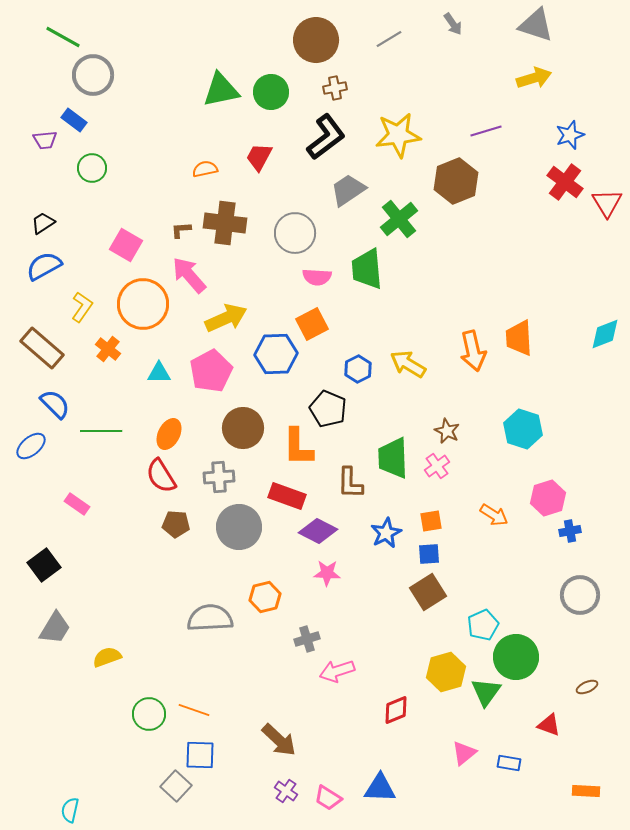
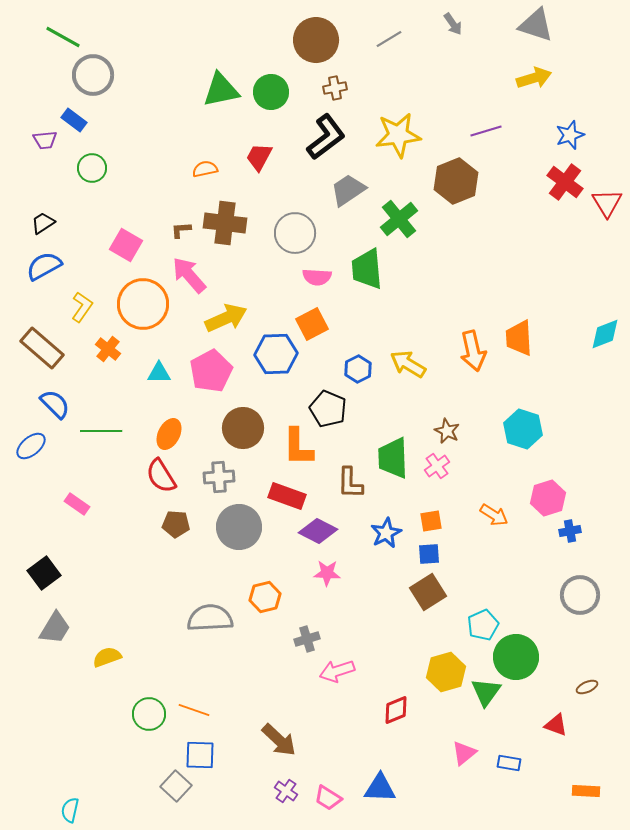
black square at (44, 565): moved 8 px down
red triangle at (549, 725): moved 7 px right
